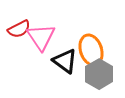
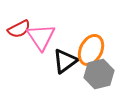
orange ellipse: rotated 44 degrees clockwise
black triangle: rotated 48 degrees clockwise
gray hexagon: rotated 16 degrees clockwise
